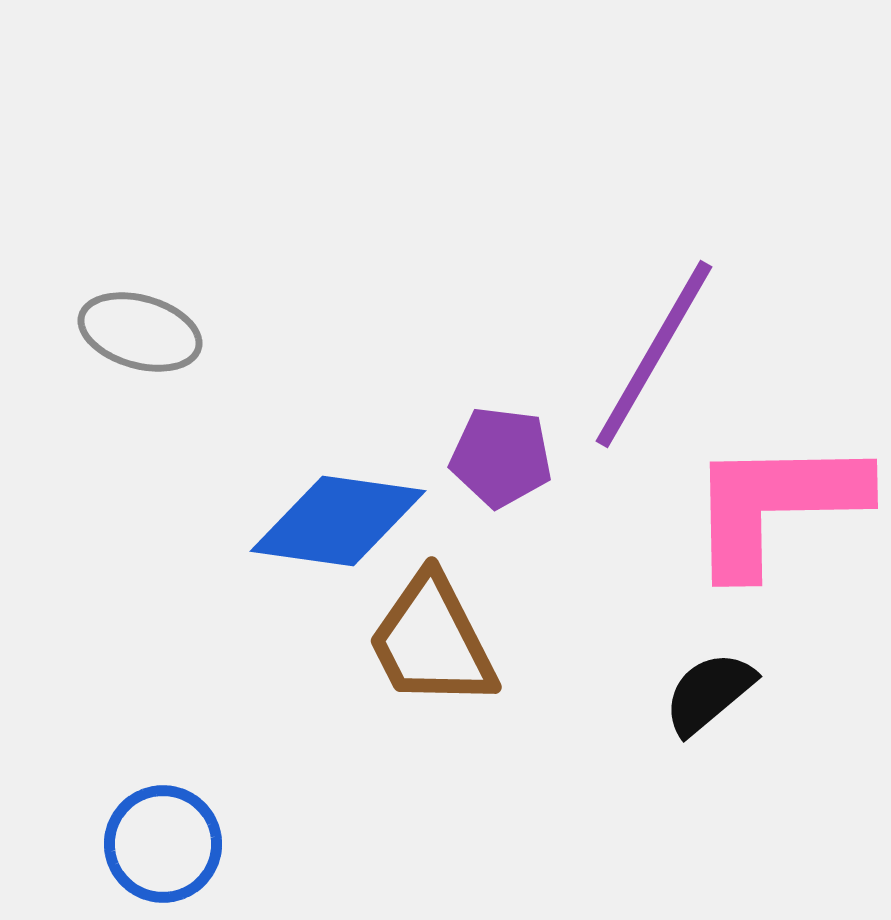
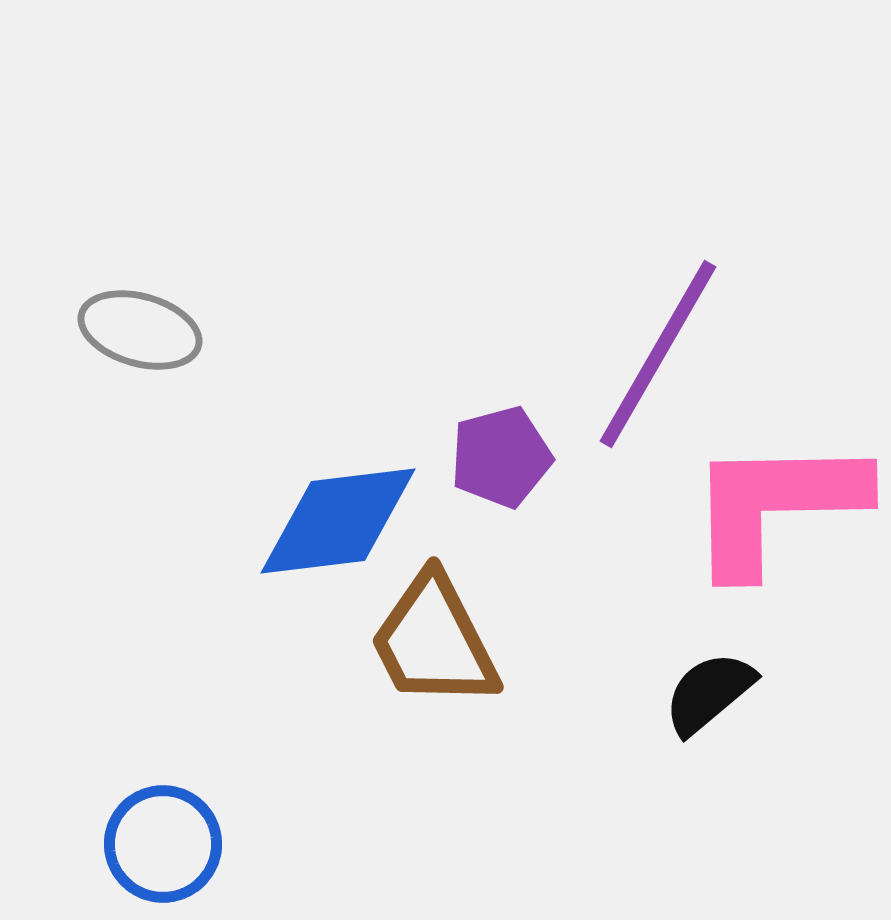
gray ellipse: moved 2 px up
purple line: moved 4 px right
purple pentagon: rotated 22 degrees counterclockwise
blue diamond: rotated 15 degrees counterclockwise
brown trapezoid: moved 2 px right
